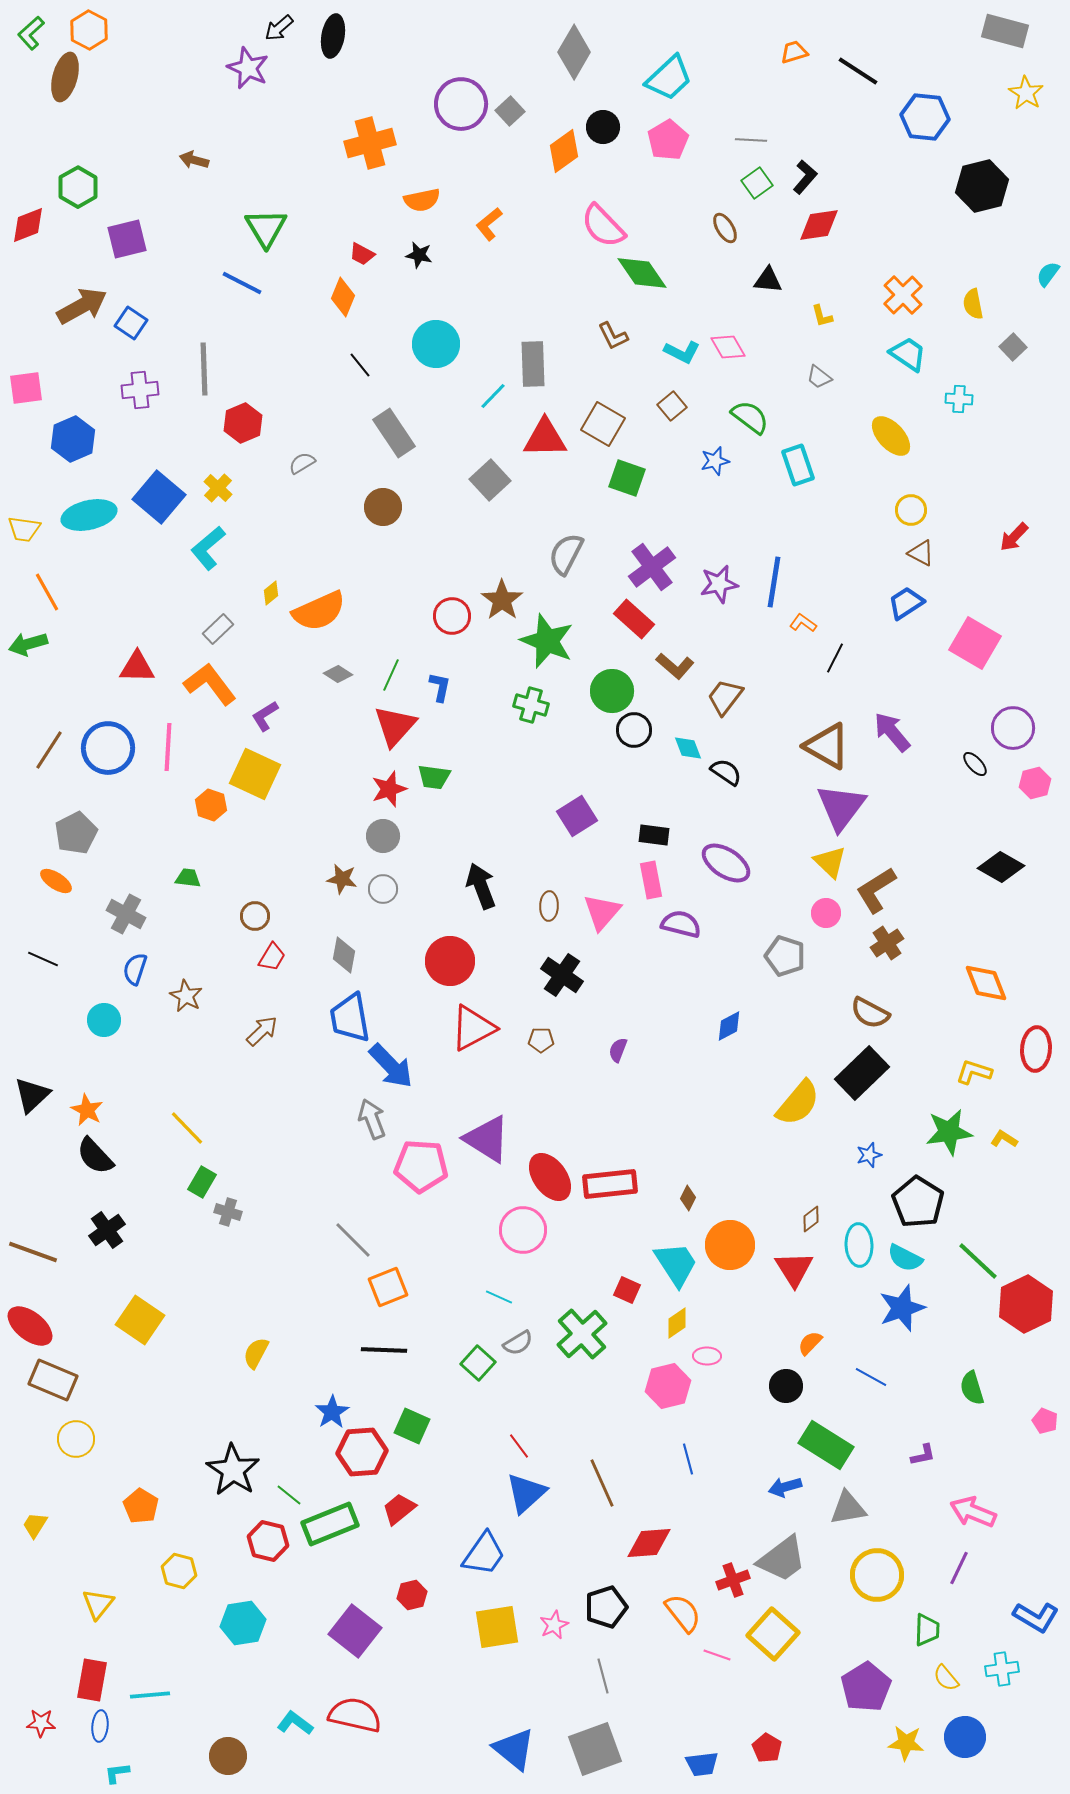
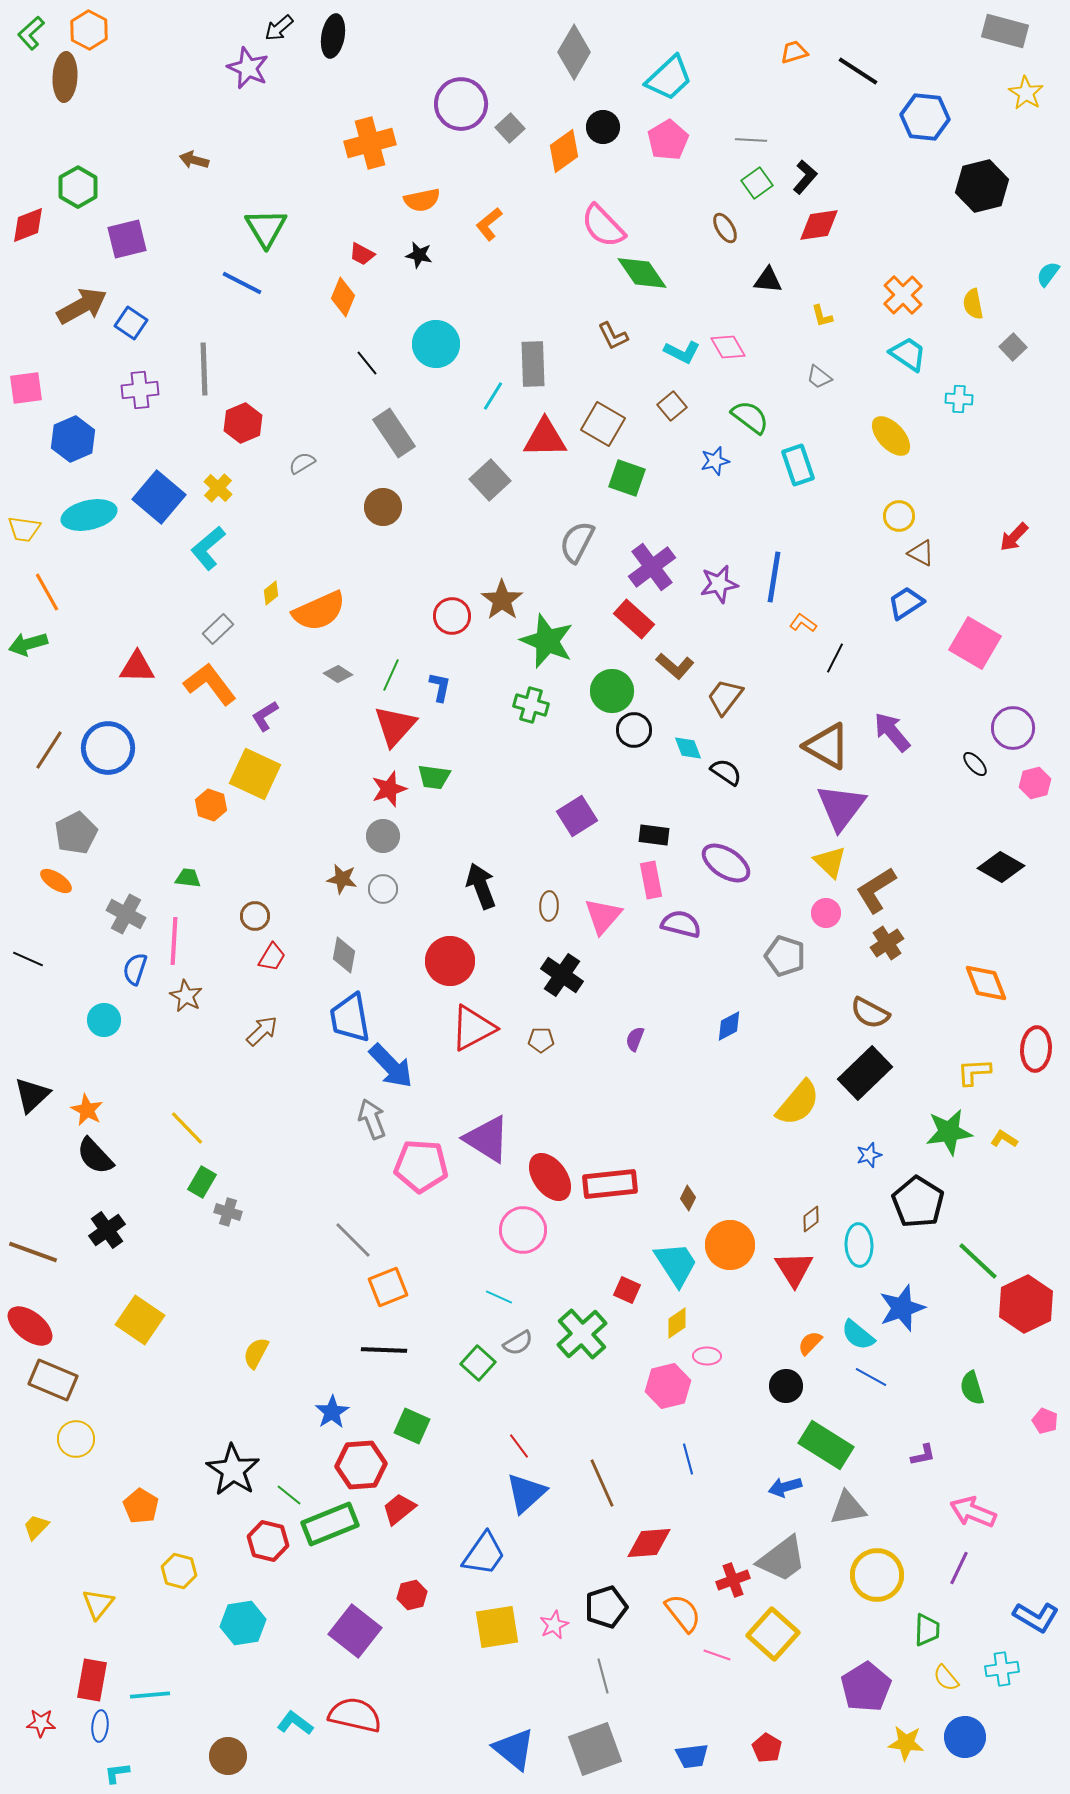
brown ellipse at (65, 77): rotated 12 degrees counterclockwise
gray square at (510, 111): moved 17 px down
black line at (360, 365): moved 7 px right, 2 px up
cyan line at (493, 396): rotated 12 degrees counterclockwise
yellow circle at (911, 510): moved 12 px left, 6 px down
gray semicircle at (566, 554): moved 11 px right, 12 px up
blue line at (774, 582): moved 5 px up
pink line at (168, 747): moved 6 px right, 194 px down
pink triangle at (602, 912): moved 1 px right, 4 px down
black line at (43, 959): moved 15 px left
purple semicircle at (618, 1050): moved 17 px right, 11 px up
yellow L-shape at (974, 1072): rotated 21 degrees counterclockwise
black rectangle at (862, 1073): moved 3 px right
cyan semicircle at (905, 1258): moved 47 px left, 77 px down; rotated 12 degrees clockwise
red hexagon at (362, 1452): moved 1 px left, 13 px down
yellow trapezoid at (35, 1525): moved 1 px right, 2 px down; rotated 12 degrees clockwise
blue trapezoid at (702, 1764): moved 10 px left, 8 px up
